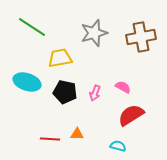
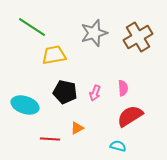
brown cross: moved 3 px left; rotated 20 degrees counterclockwise
yellow trapezoid: moved 6 px left, 3 px up
cyan ellipse: moved 2 px left, 23 px down
pink semicircle: moved 1 px down; rotated 56 degrees clockwise
red semicircle: moved 1 px left, 1 px down
orange triangle: moved 6 px up; rotated 32 degrees counterclockwise
